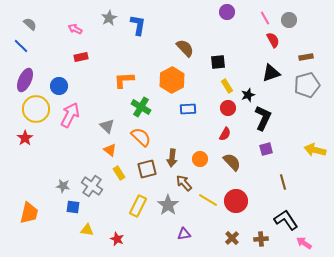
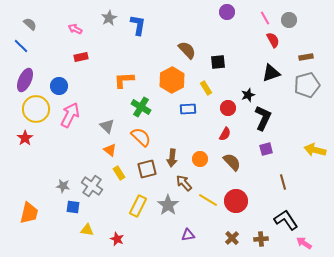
brown semicircle at (185, 48): moved 2 px right, 2 px down
yellow rectangle at (227, 86): moved 21 px left, 2 px down
purple triangle at (184, 234): moved 4 px right, 1 px down
